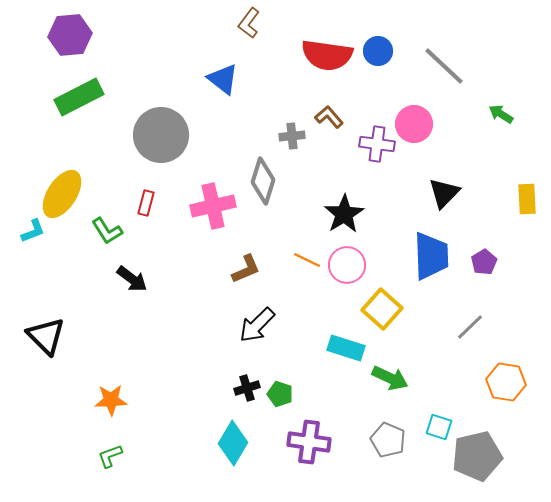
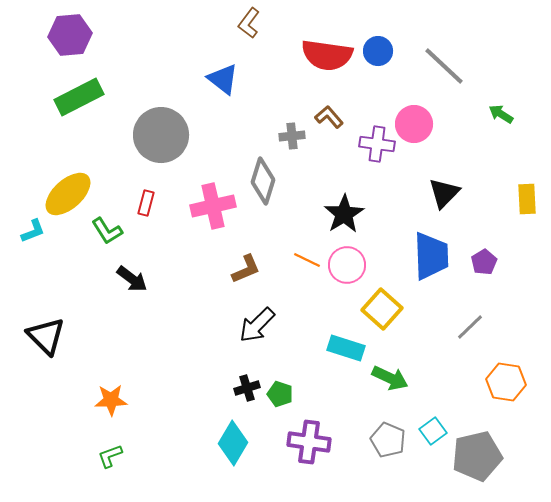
yellow ellipse at (62, 194): moved 6 px right; rotated 15 degrees clockwise
cyan square at (439, 427): moved 6 px left, 4 px down; rotated 36 degrees clockwise
